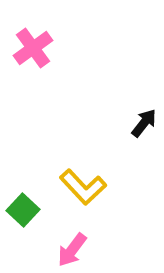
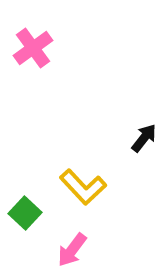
black arrow: moved 15 px down
green square: moved 2 px right, 3 px down
